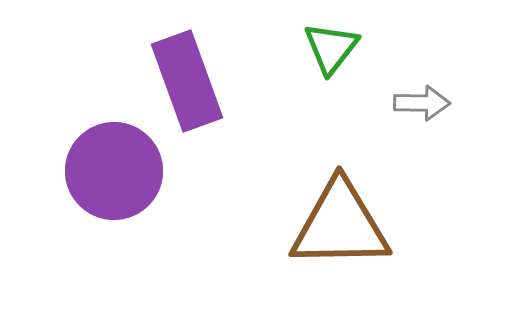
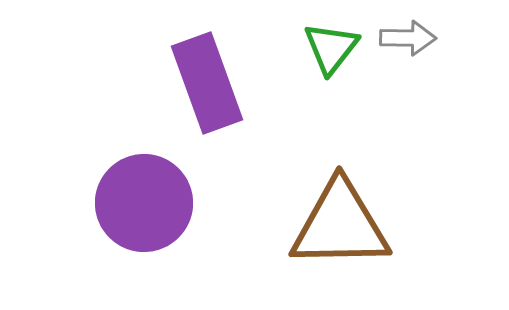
purple rectangle: moved 20 px right, 2 px down
gray arrow: moved 14 px left, 65 px up
purple circle: moved 30 px right, 32 px down
